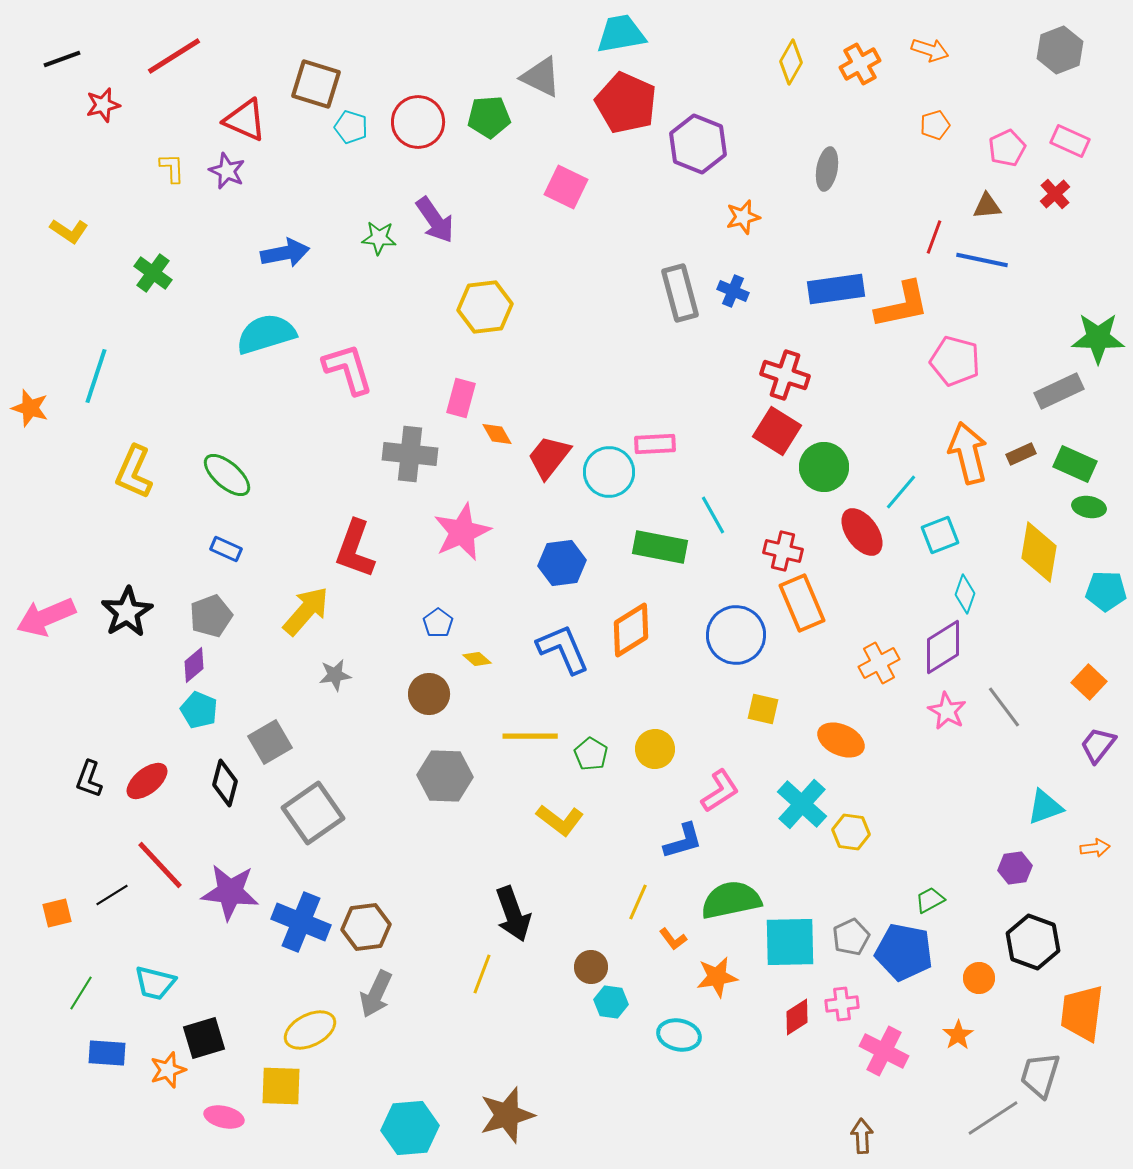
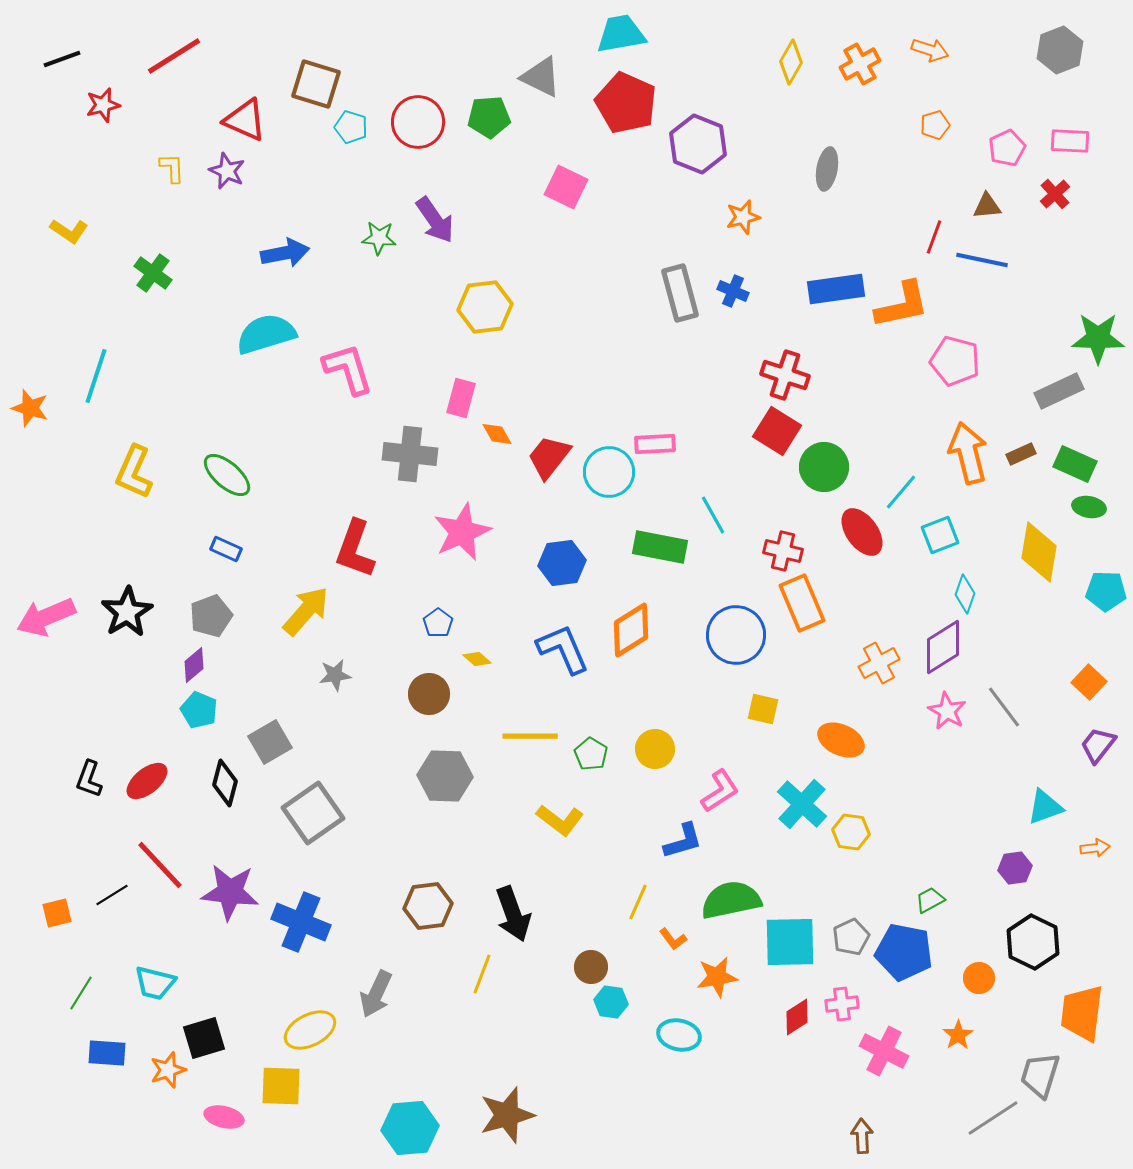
pink rectangle at (1070, 141): rotated 21 degrees counterclockwise
brown hexagon at (366, 927): moved 62 px right, 21 px up
black hexagon at (1033, 942): rotated 6 degrees clockwise
